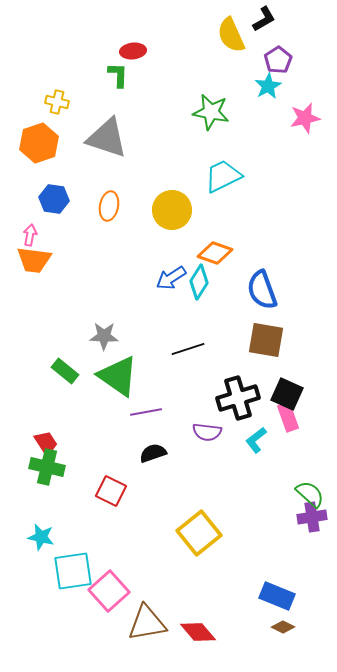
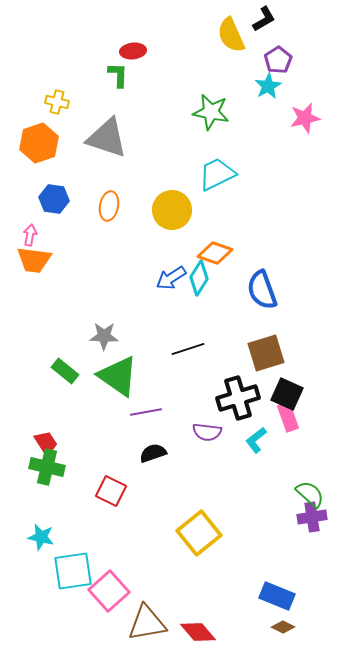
cyan trapezoid at (223, 176): moved 6 px left, 2 px up
cyan diamond at (199, 282): moved 4 px up
brown square at (266, 340): moved 13 px down; rotated 27 degrees counterclockwise
